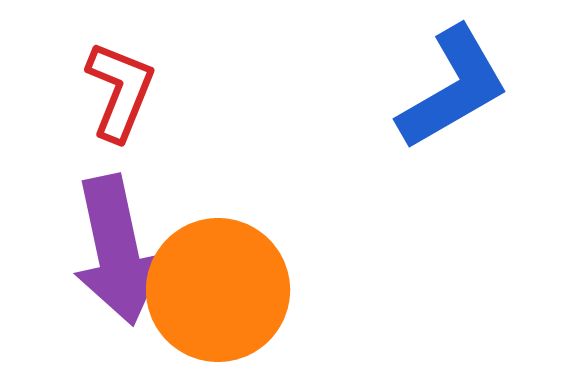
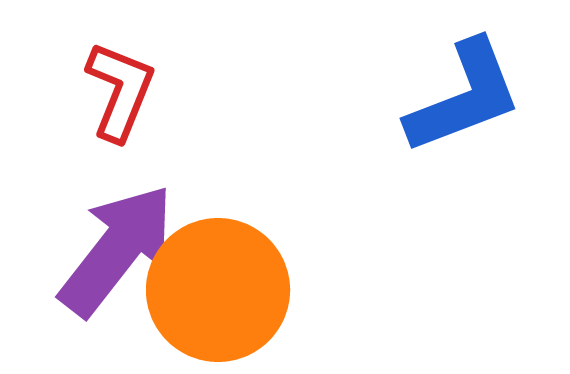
blue L-shape: moved 11 px right, 9 px down; rotated 9 degrees clockwise
purple arrow: rotated 130 degrees counterclockwise
